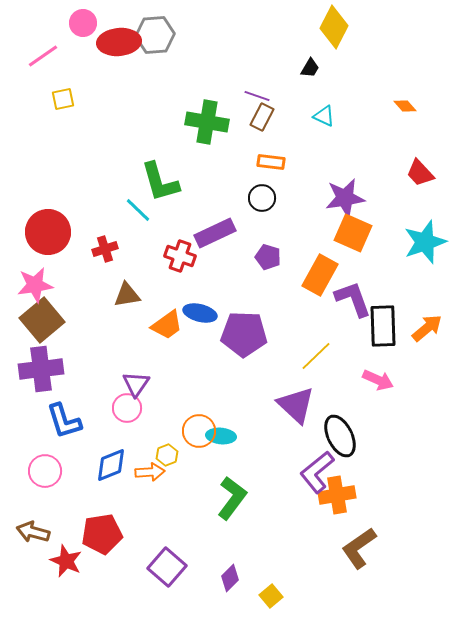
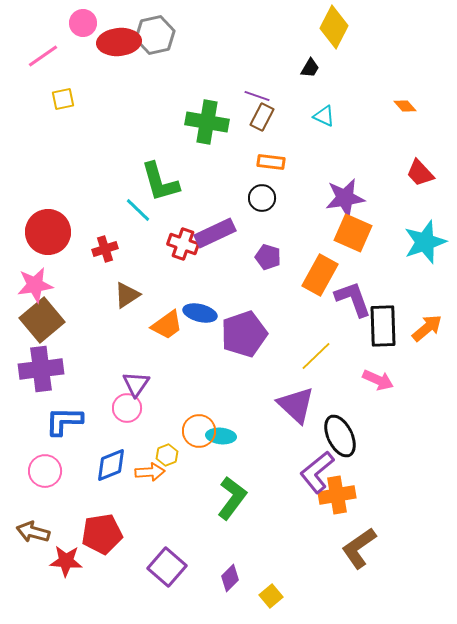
gray hexagon at (155, 35): rotated 9 degrees counterclockwise
red cross at (180, 256): moved 3 px right, 12 px up
brown triangle at (127, 295): rotated 24 degrees counterclockwise
purple pentagon at (244, 334): rotated 21 degrees counterclockwise
blue L-shape at (64, 421): rotated 108 degrees clockwise
red star at (66, 561): rotated 20 degrees counterclockwise
